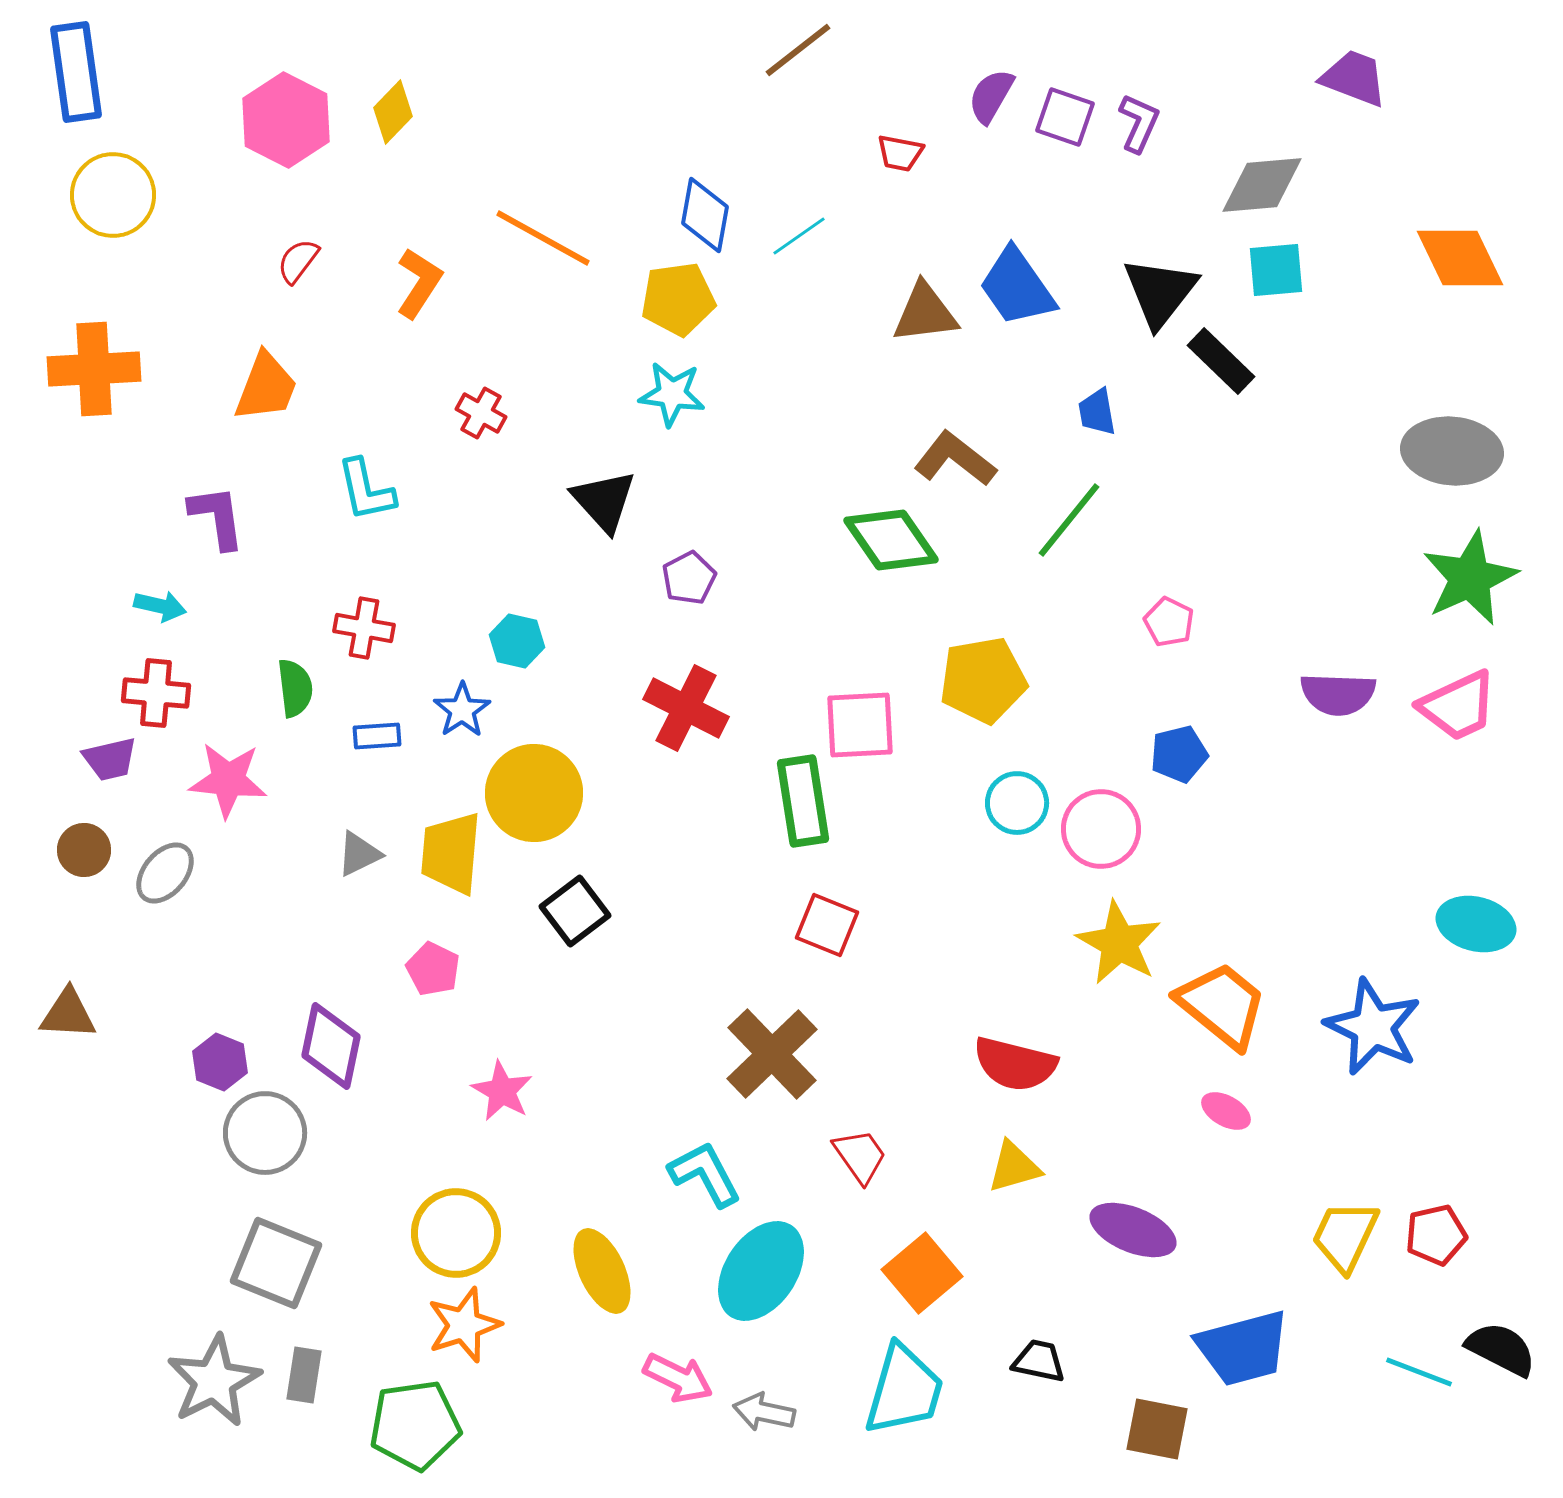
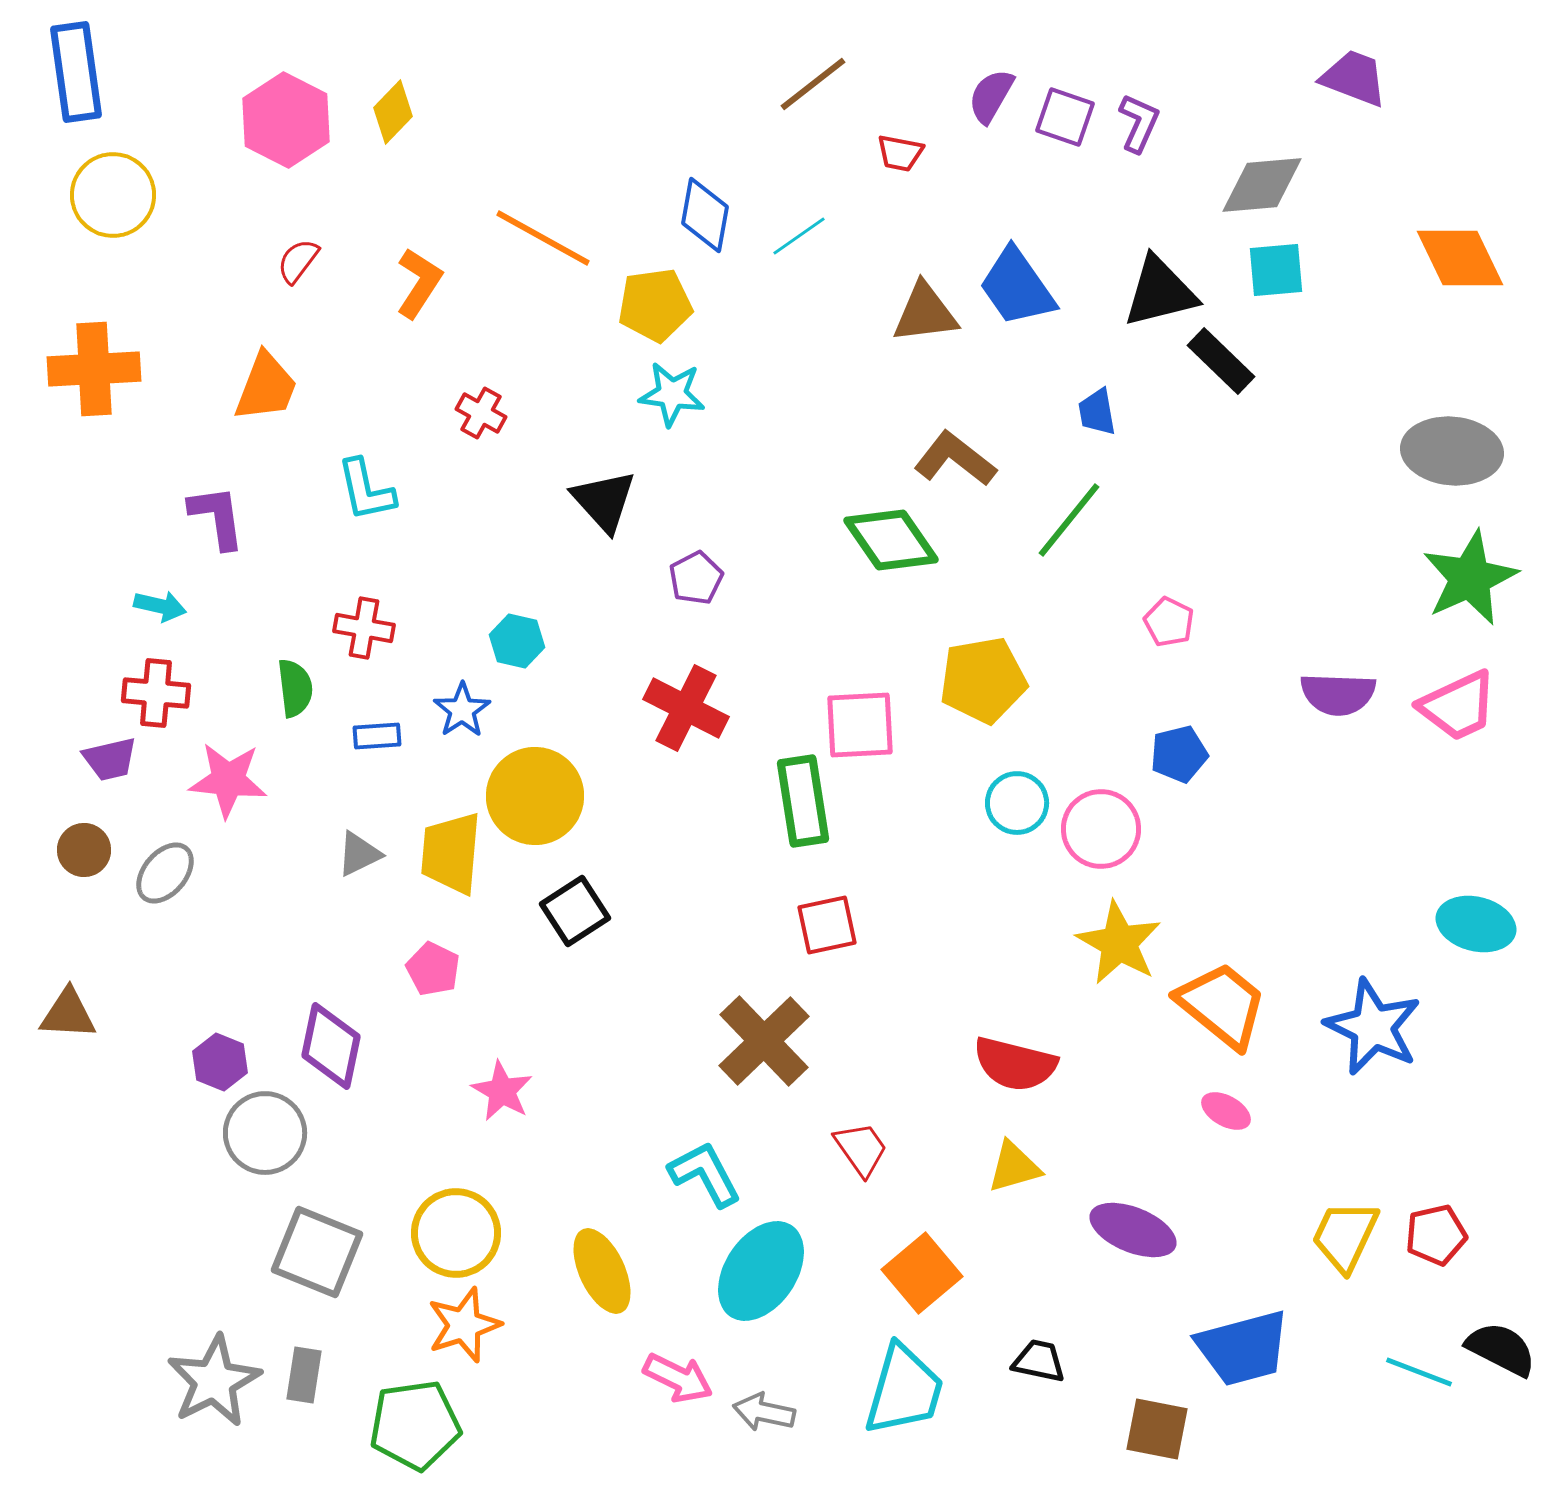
brown line at (798, 50): moved 15 px right, 34 px down
black triangle at (1160, 292): rotated 38 degrees clockwise
yellow pentagon at (678, 299): moved 23 px left, 6 px down
purple pentagon at (689, 578): moved 7 px right
yellow circle at (534, 793): moved 1 px right, 3 px down
black square at (575, 911): rotated 4 degrees clockwise
red square at (827, 925): rotated 34 degrees counterclockwise
brown cross at (772, 1054): moved 8 px left, 13 px up
red trapezoid at (860, 1156): moved 1 px right, 7 px up
gray square at (276, 1263): moved 41 px right, 11 px up
